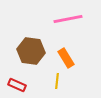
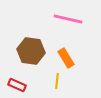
pink line: rotated 24 degrees clockwise
